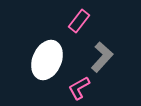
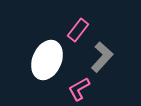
pink rectangle: moved 1 px left, 9 px down
pink L-shape: moved 1 px down
